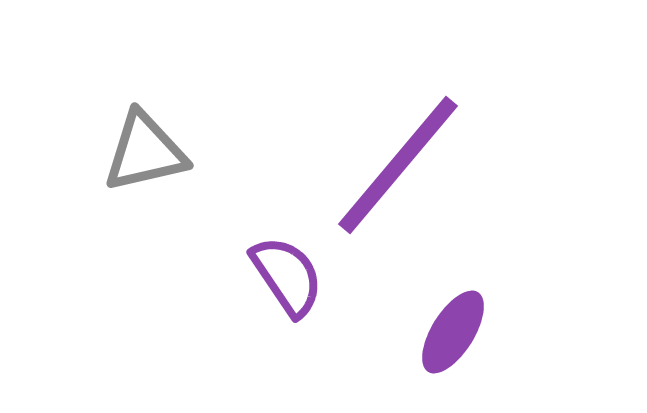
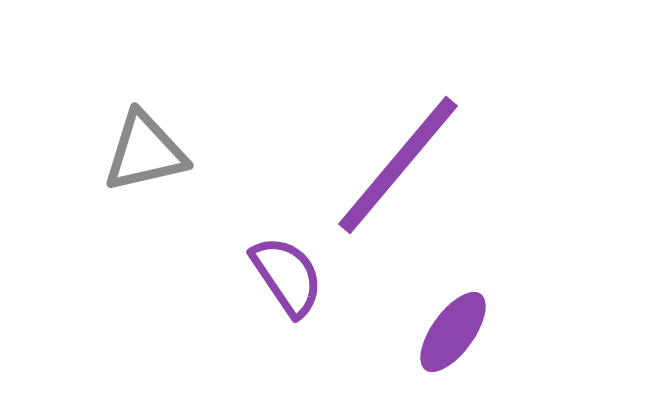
purple ellipse: rotated 4 degrees clockwise
